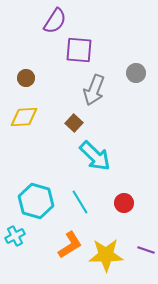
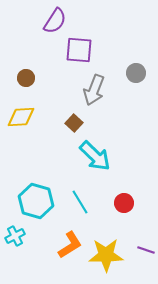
yellow diamond: moved 3 px left
